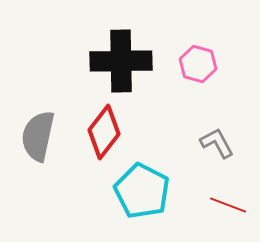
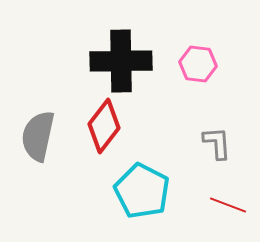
pink hexagon: rotated 9 degrees counterclockwise
red diamond: moved 6 px up
gray L-shape: rotated 24 degrees clockwise
